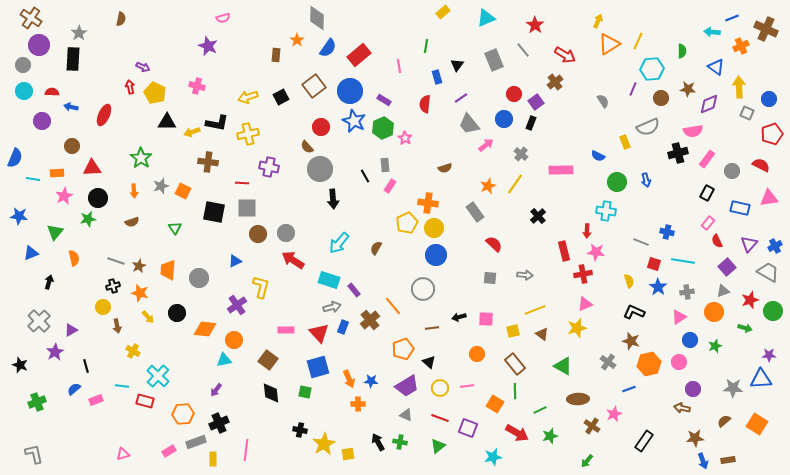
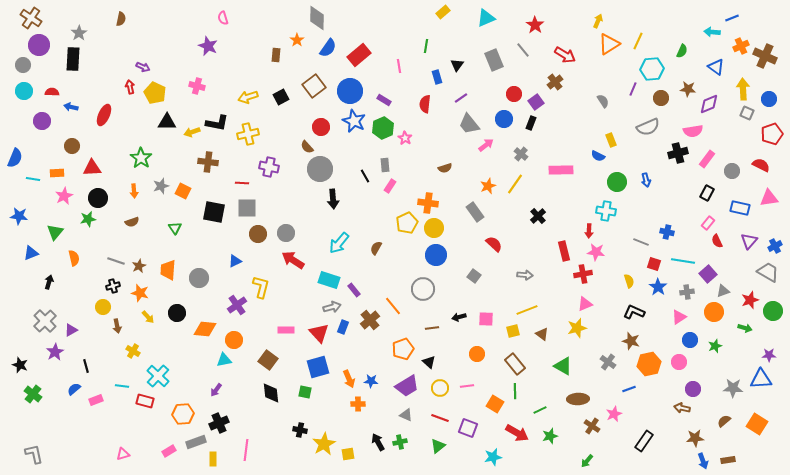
pink semicircle at (223, 18): rotated 88 degrees clockwise
brown cross at (766, 29): moved 1 px left, 27 px down
green semicircle at (682, 51): rotated 24 degrees clockwise
yellow arrow at (739, 87): moved 4 px right, 2 px down
yellow rectangle at (625, 142): moved 14 px left, 2 px up
red arrow at (587, 231): moved 2 px right
purple triangle at (749, 244): moved 3 px up
purple square at (727, 267): moved 19 px left, 7 px down
gray square at (490, 278): moved 16 px left, 2 px up; rotated 32 degrees clockwise
yellow line at (535, 310): moved 8 px left
gray cross at (39, 321): moved 6 px right
green cross at (37, 402): moved 4 px left, 8 px up; rotated 30 degrees counterclockwise
green cross at (400, 442): rotated 24 degrees counterclockwise
